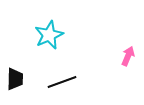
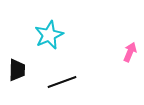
pink arrow: moved 2 px right, 4 px up
black trapezoid: moved 2 px right, 9 px up
